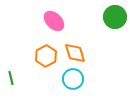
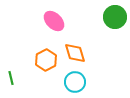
orange hexagon: moved 4 px down
cyan circle: moved 2 px right, 3 px down
